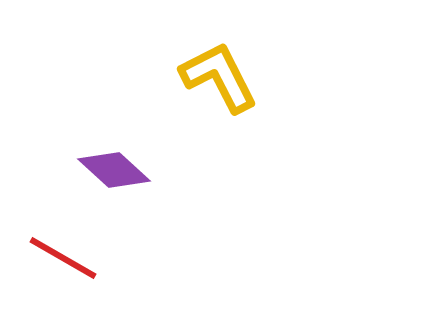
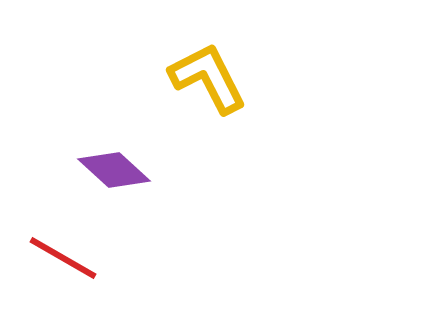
yellow L-shape: moved 11 px left, 1 px down
